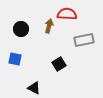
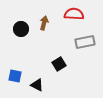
red semicircle: moved 7 px right
brown arrow: moved 5 px left, 3 px up
gray rectangle: moved 1 px right, 2 px down
blue square: moved 17 px down
black triangle: moved 3 px right, 3 px up
